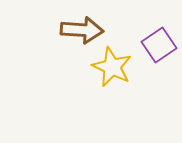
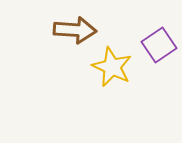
brown arrow: moved 7 px left
